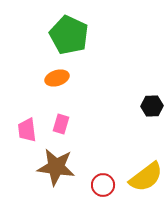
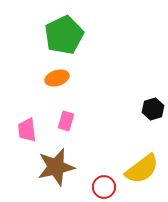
green pentagon: moved 5 px left; rotated 21 degrees clockwise
black hexagon: moved 1 px right, 3 px down; rotated 15 degrees counterclockwise
pink rectangle: moved 5 px right, 3 px up
brown star: rotated 21 degrees counterclockwise
yellow semicircle: moved 4 px left, 8 px up
red circle: moved 1 px right, 2 px down
